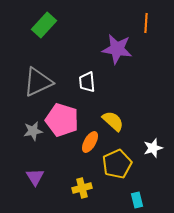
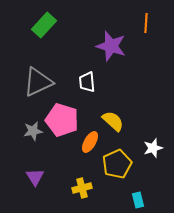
purple star: moved 6 px left, 3 px up; rotated 8 degrees clockwise
cyan rectangle: moved 1 px right
